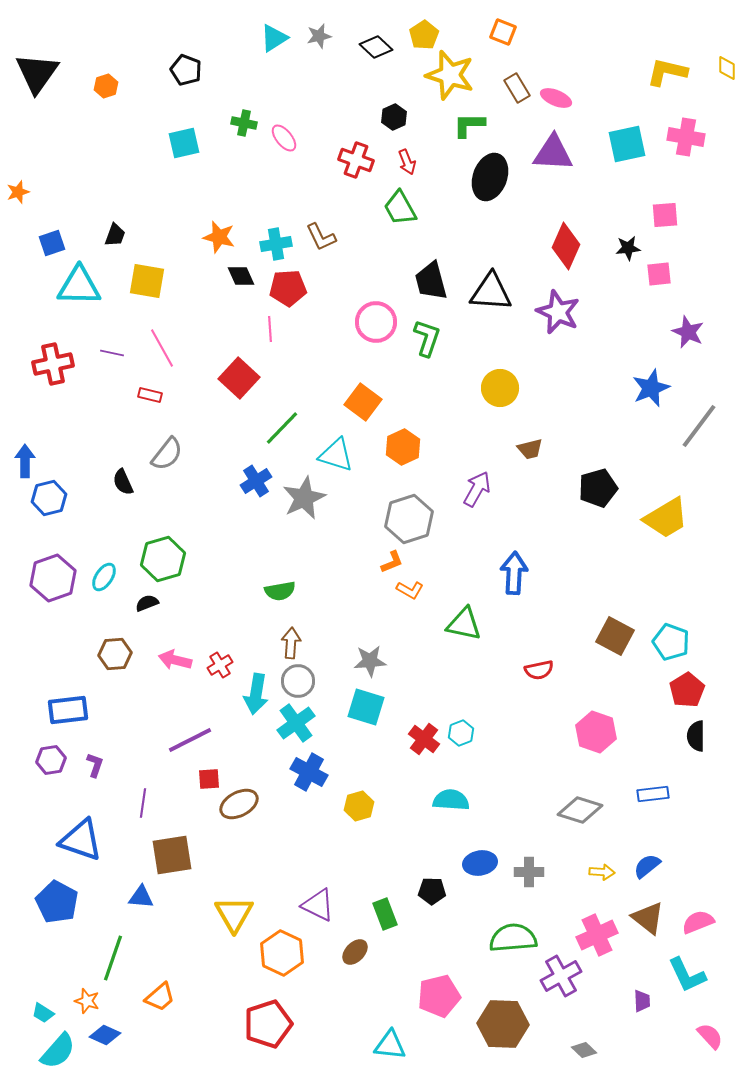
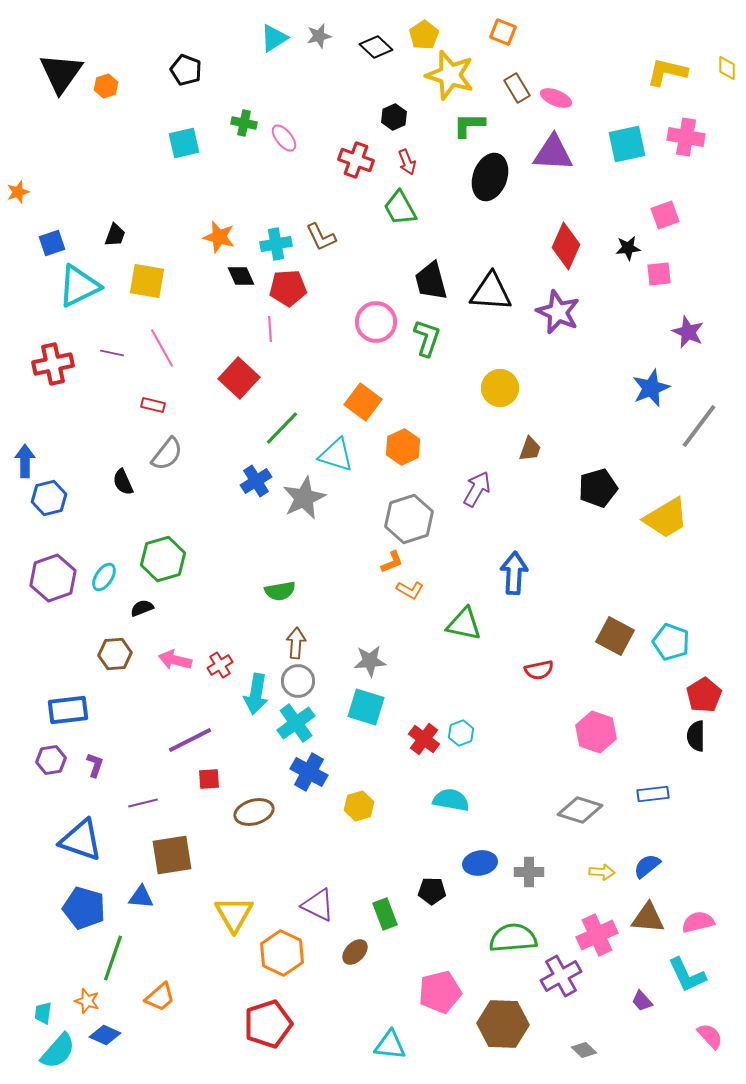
black triangle at (37, 73): moved 24 px right
pink square at (665, 215): rotated 16 degrees counterclockwise
cyan triangle at (79, 286): rotated 27 degrees counterclockwise
red rectangle at (150, 395): moved 3 px right, 10 px down
brown trapezoid at (530, 449): rotated 56 degrees counterclockwise
black semicircle at (147, 603): moved 5 px left, 5 px down
brown arrow at (291, 643): moved 5 px right
red pentagon at (687, 690): moved 17 px right, 5 px down
cyan semicircle at (451, 800): rotated 6 degrees clockwise
purple line at (143, 803): rotated 68 degrees clockwise
brown ellipse at (239, 804): moved 15 px right, 8 px down; rotated 12 degrees clockwise
blue pentagon at (57, 902): moved 27 px right, 6 px down; rotated 12 degrees counterclockwise
brown triangle at (648, 918): rotated 33 degrees counterclockwise
pink semicircle at (698, 922): rotated 8 degrees clockwise
pink pentagon at (439, 996): moved 1 px right, 4 px up
purple trapezoid at (642, 1001): rotated 140 degrees clockwise
cyan trapezoid at (43, 1013): rotated 65 degrees clockwise
